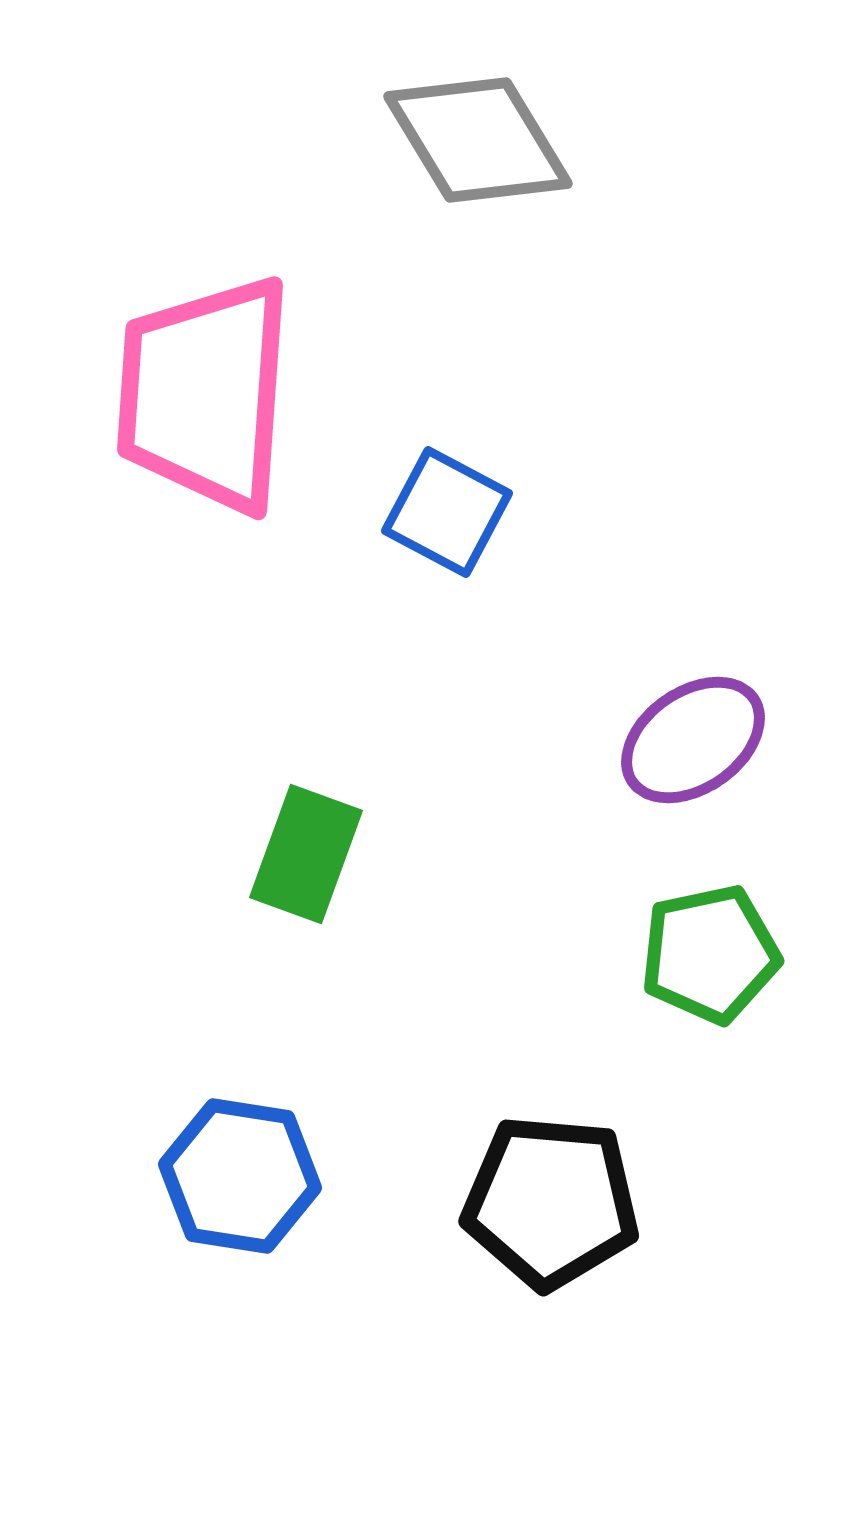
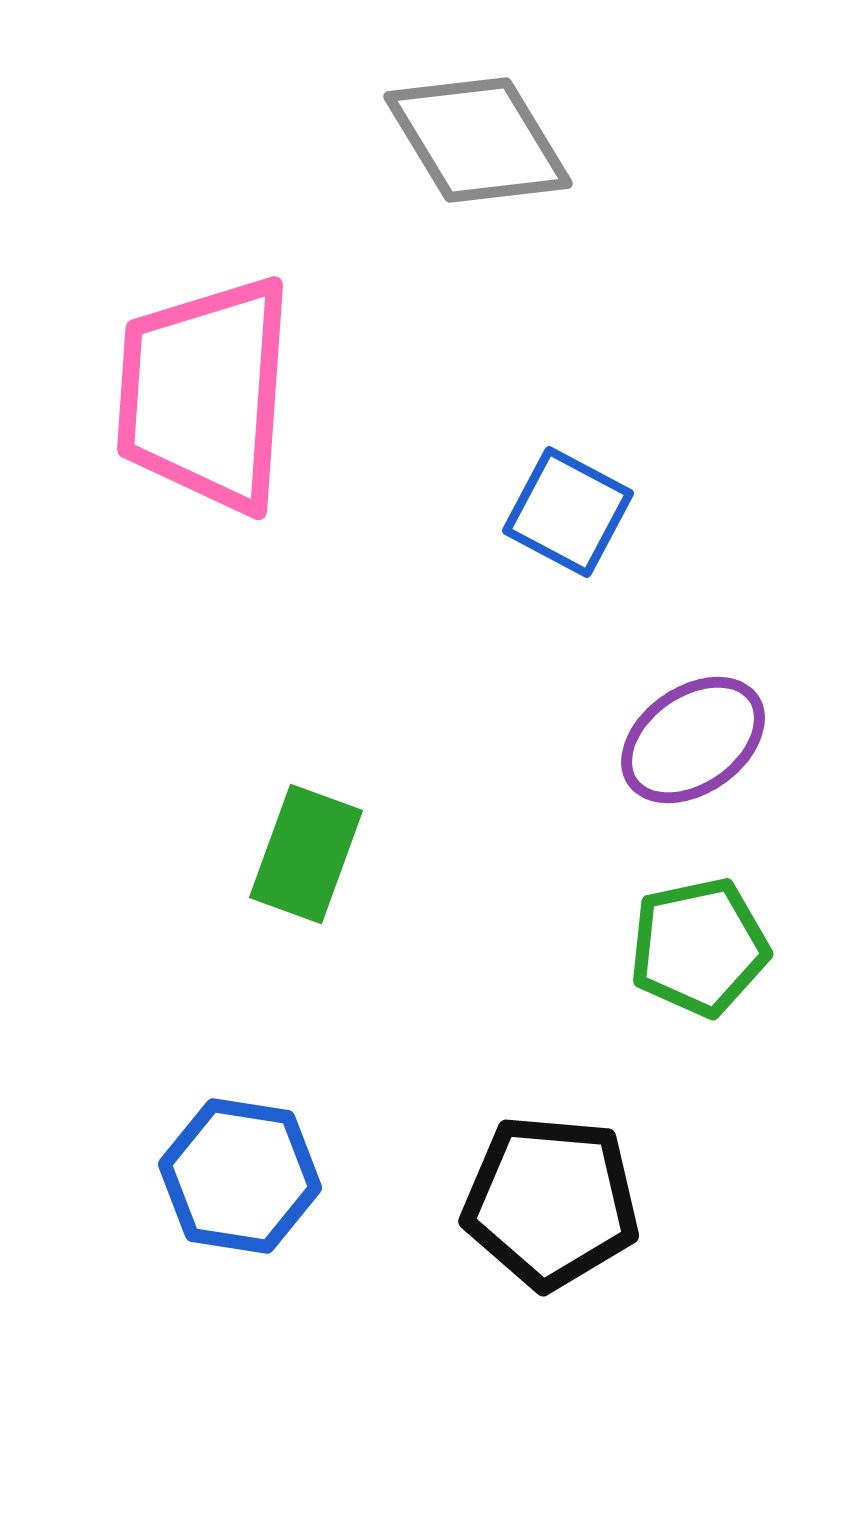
blue square: moved 121 px right
green pentagon: moved 11 px left, 7 px up
